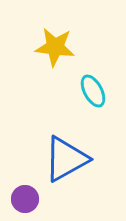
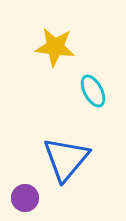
blue triangle: rotated 21 degrees counterclockwise
purple circle: moved 1 px up
